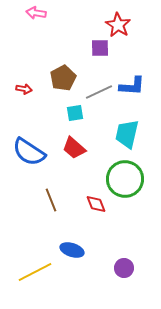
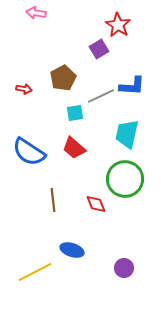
purple square: moved 1 px left, 1 px down; rotated 30 degrees counterclockwise
gray line: moved 2 px right, 4 px down
brown line: moved 2 px right; rotated 15 degrees clockwise
